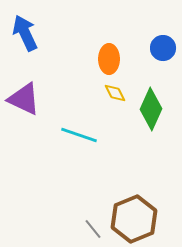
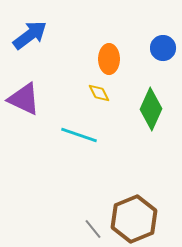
blue arrow: moved 5 px right, 2 px down; rotated 78 degrees clockwise
yellow diamond: moved 16 px left
